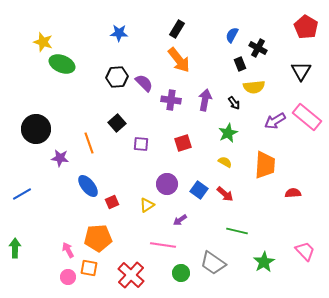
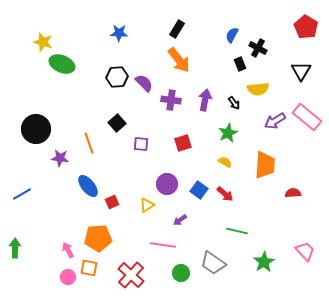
yellow semicircle at (254, 87): moved 4 px right, 2 px down
